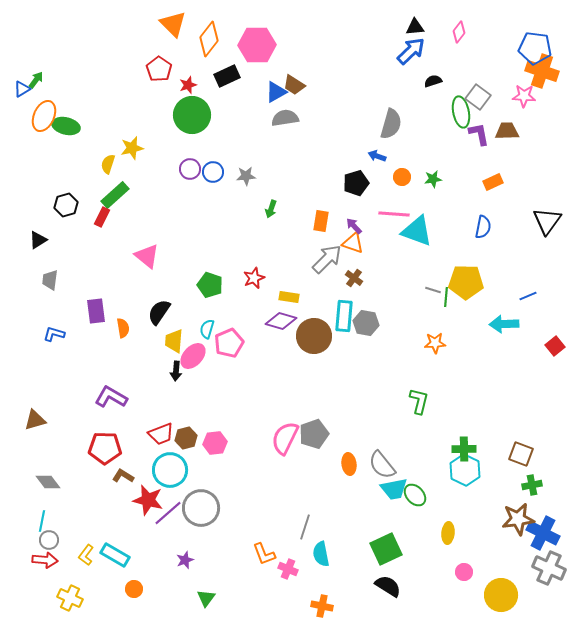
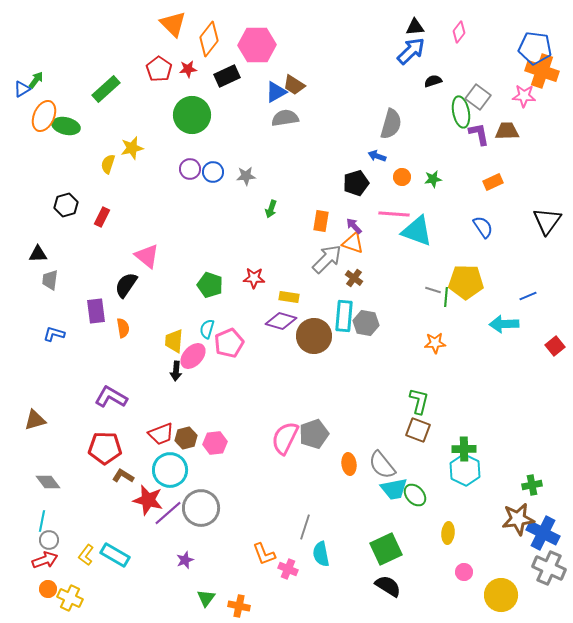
red star at (188, 85): moved 16 px up; rotated 12 degrees clockwise
green rectangle at (115, 195): moved 9 px left, 106 px up
blue semicircle at (483, 227): rotated 45 degrees counterclockwise
black triangle at (38, 240): moved 14 px down; rotated 30 degrees clockwise
red star at (254, 278): rotated 25 degrees clockwise
black semicircle at (159, 312): moved 33 px left, 27 px up
brown square at (521, 454): moved 103 px left, 24 px up
red arrow at (45, 560): rotated 25 degrees counterclockwise
orange circle at (134, 589): moved 86 px left
orange cross at (322, 606): moved 83 px left
